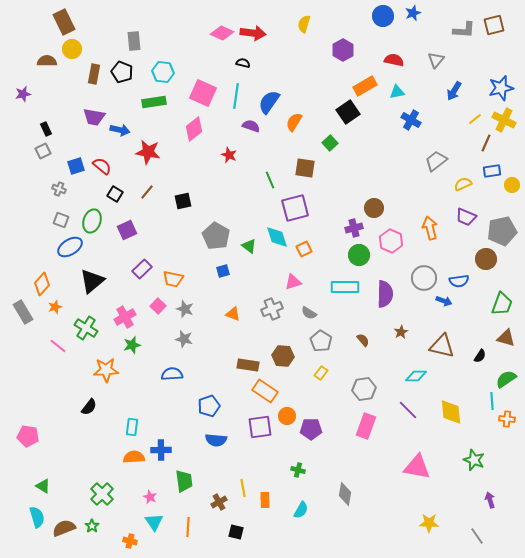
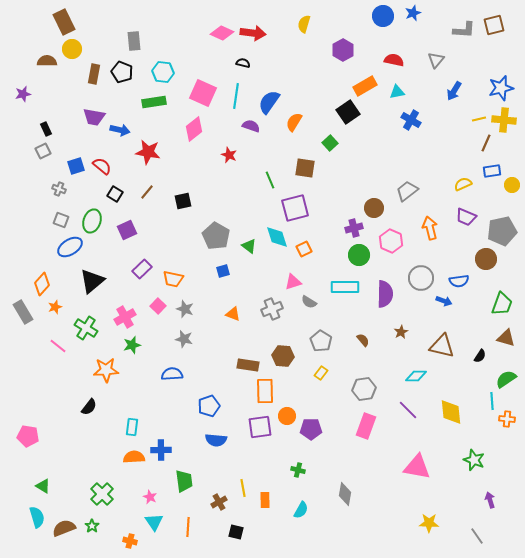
yellow line at (475, 119): moved 4 px right; rotated 24 degrees clockwise
yellow cross at (504, 120): rotated 20 degrees counterclockwise
gray trapezoid at (436, 161): moved 29 px left, 30 px down
gray circle at (424, 278): moved 3 px left
gray semicircle at (309, 313): moved 11 px up
orange rectangle at (265, 391): rotated 55 degrees clockwise
